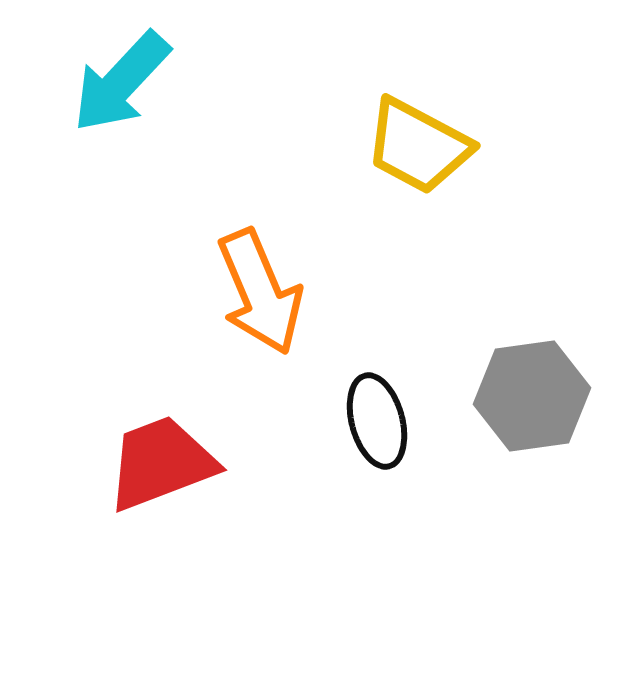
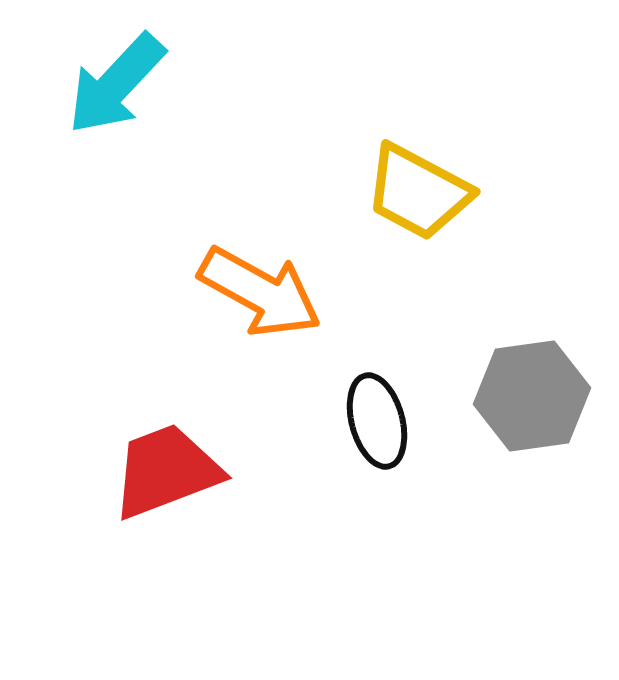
cyan arrow: moved 5 px left, 2 px down
yellow trapezoid: moved 46 px down
orange arrow: rotated 38 degrees counterclockwise
red trapezoid: moved 5 px right, 8 px down
